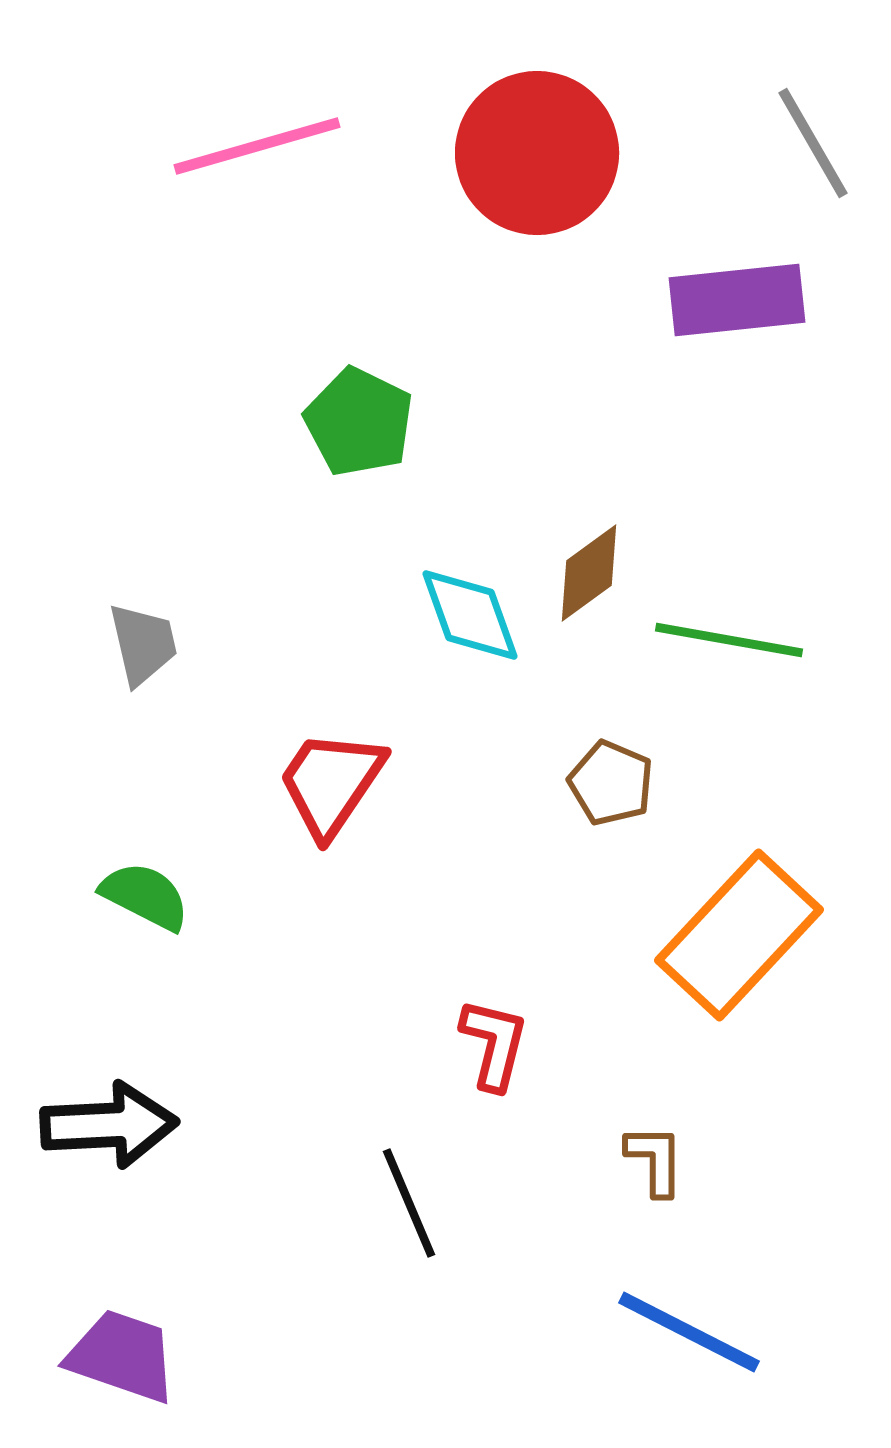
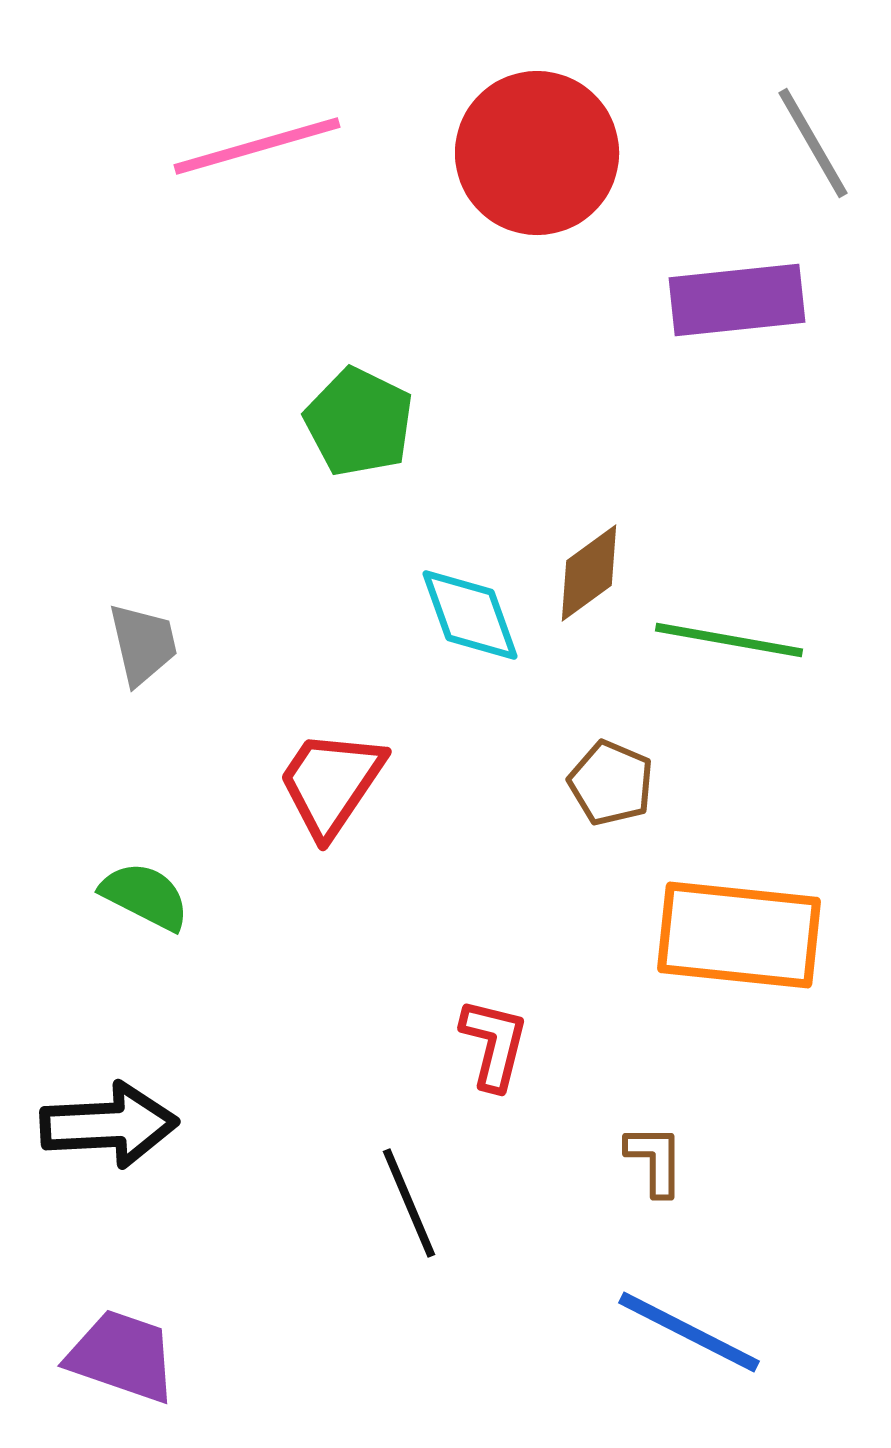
orange rectangle: rotated 53 degrees clockwise
